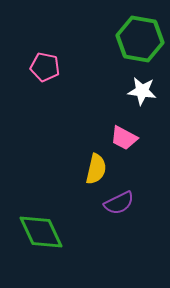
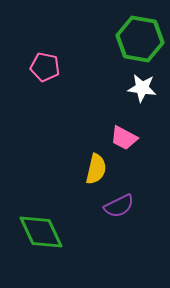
white star: moved 3 px up
purple semicircle: moved 3 px down
